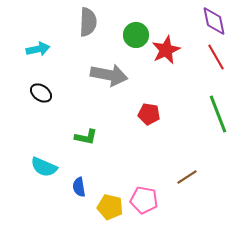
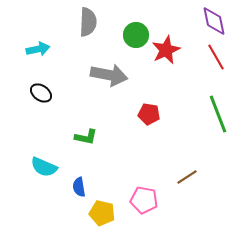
yellow pentagon: moved 8 px left, 6 px down
